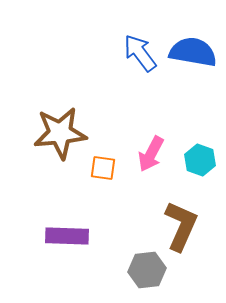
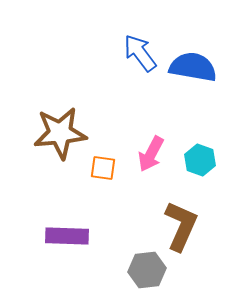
blue semicircle: moved 15 px down
